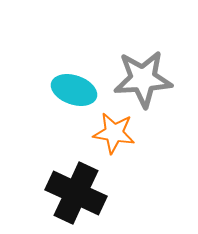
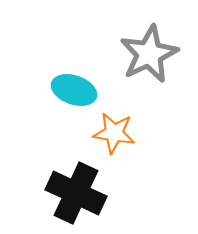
gray star: moved 6 px right, 25 px up; rotated 22 degrees counterclockwise
